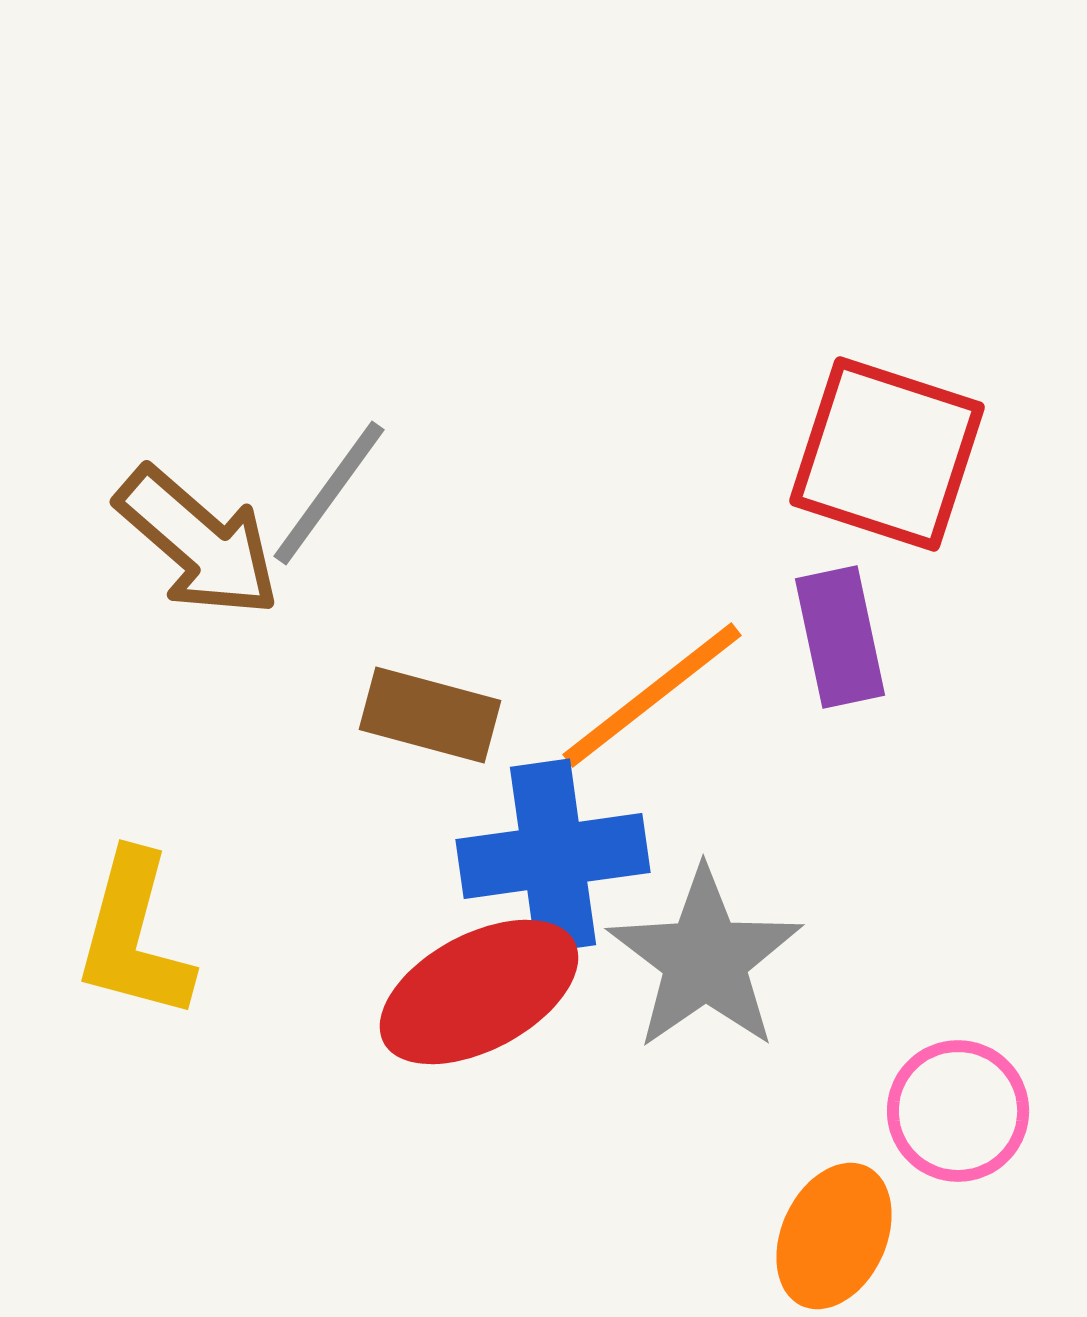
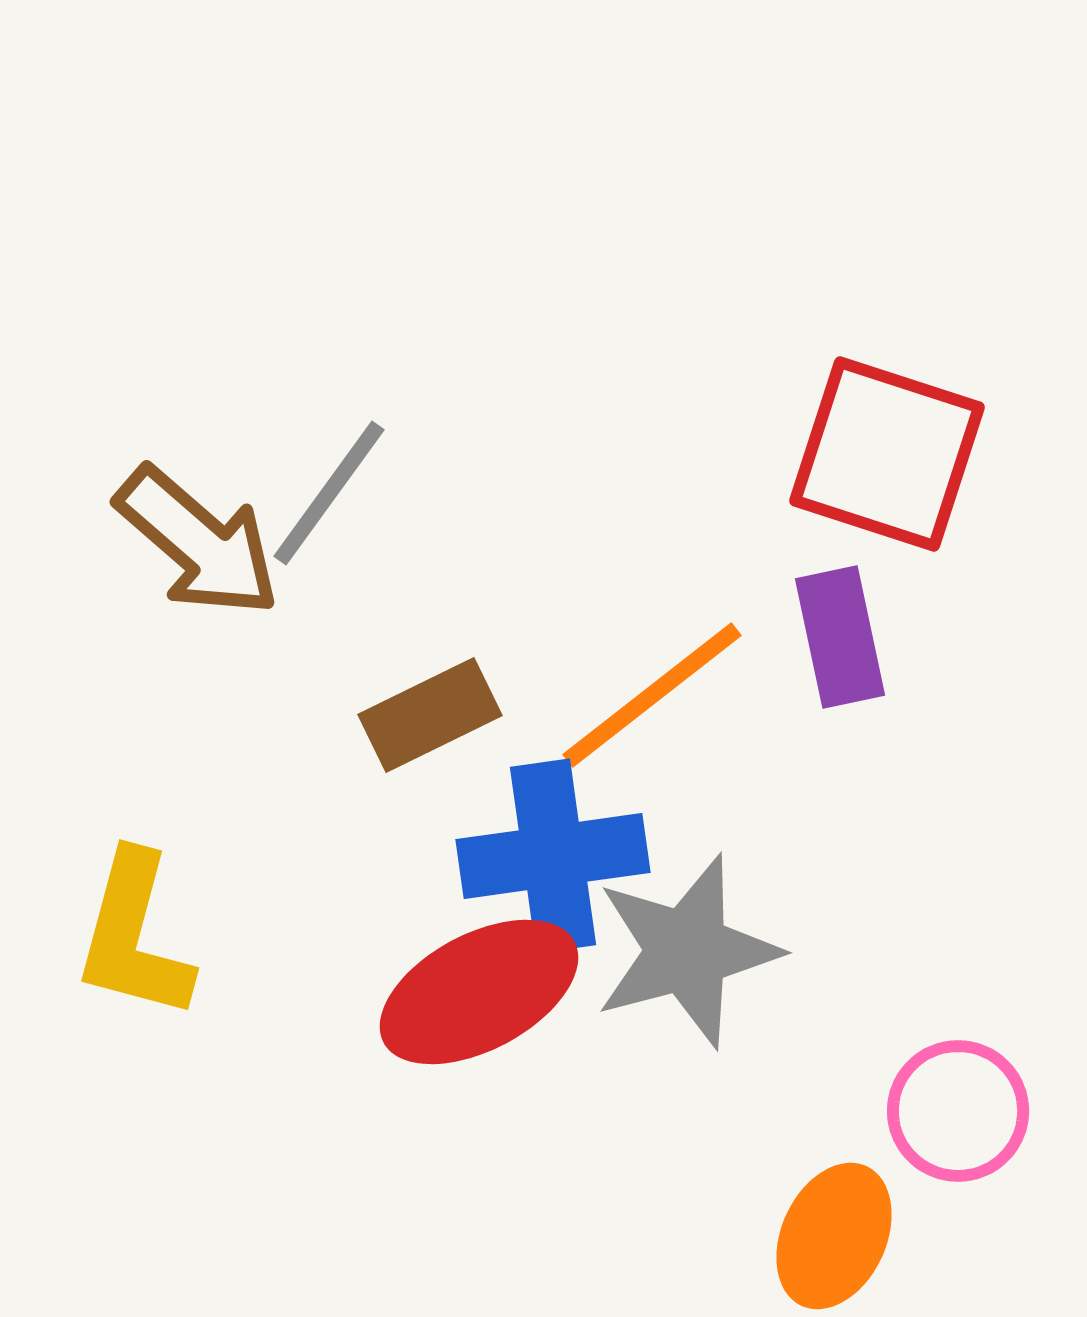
brown rectangle: rotated 41 degrees counterclockwise
gray star: moved 18 px left, 8 px up; rotated 20 degrees clockwise
